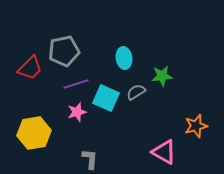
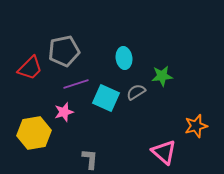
pink star: moved 13 px left
pink triangle: rotated 12 degrees clockwise
